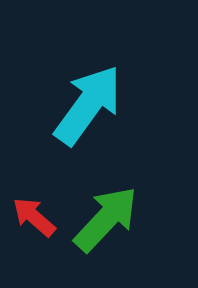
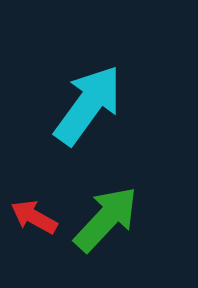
red arrow: rotated 12 degrees counterclockwise
